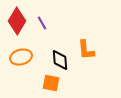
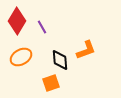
purple line: moved 4 px down
orange L-shape: rotated 105 degrees counterclockwise
orange ellipse: rotated 15 degrees counterclockwise
orange square: rotated 30 degrees counterclockwise
